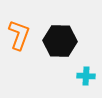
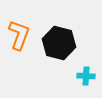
black hexagon: moved 1 px left, 2 px down; rotated 12 degrees clockwise
